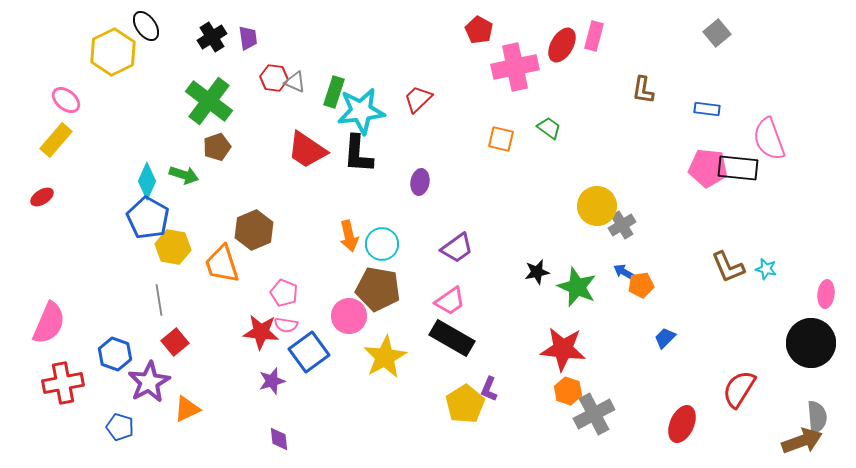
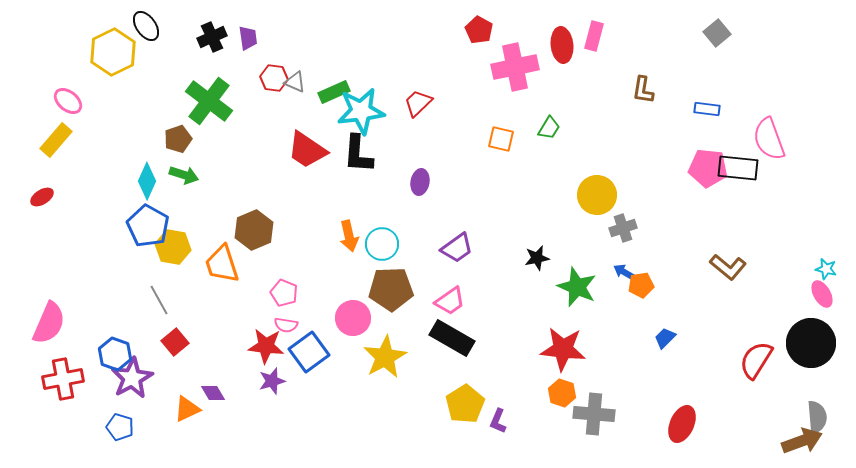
black cross at (212, 37): rotated 8 degrees clockwise
red ellipse at (562, 45): rotated 36 degrees counterclockwise
green rectangle at (334, 92): rotated 48 degrees clockwise
red trapezoid at (418, 99): moved 4 px down
pink ellipse at (66, 100): moved 2 px right, 1 px down
green trapezoid at (549, 128): rotated 85 degrees clockwise
brown pentagon at (217, 147): moved 39 px left, 8 px up
yellow circle at (597, 206): moved 11 px up
blue pentagon at (148, 218): moved 8 px down
gray cross at (622, 225): moved 1 px right, 3 px down; rotated 12 degrees clockwise
brown L-shape at (728, 267): rotated 27 degrees counterclockwise
cyan star at (766, 269): moved 60 px right
black star at (537, 272): moved 14 px up
brown pentagon at (378, 289): moved 13 px right; rotated 12 degrees counterclockwise
pink ellipse at (826, 294): moved 4 px left; rotated 36 degrees counterclockwise
gray line at (159, 300): rotated 20 degrees counterclockwise
pink circle at (349, 316): moved 4 px right, 2 px down
red star at (261, 332): moved 5 px right, 14 px down
purple star at (149, 382): moved 17 px left, 4 px up
red cross at (63, 383): moved 4 px up
purple L-shape at (489, 389): moved 9 px right, 32 px down
red semicircle at (739, 389): moved 17 px right, 29 px up
orange hexagon at (568, 391): moved 6 px left, 2 px down
gray cross at (594, 414): rotated 33 degrees clockwise
purple diamond at (279, 439): moved 66 px left, 46 px up; rotated 25 degrees counterclockwise
